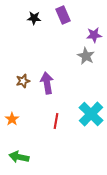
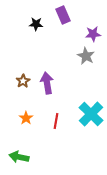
black star: moved 2 px right, 6 px down
purple star: moved 1 px left, 1 px up
brown star: rotated 16 degrees counterclockwise
orange star: moved 14 px right, 1 px up
